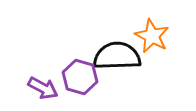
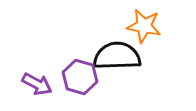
orange star: moved 8 px left, 10 px up; rotated 16 degrees counterclockwise
purple arrow: moved 6 px left, 4 px up
